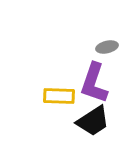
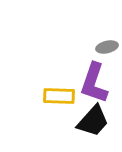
black trapezoid: rotated 15 degrees counterclockwise
